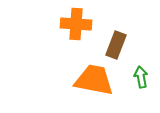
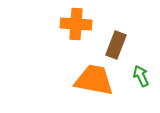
green arrow: moved 1 px up; rotated 15 degrees counterclockwise
